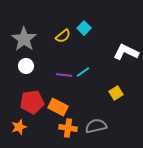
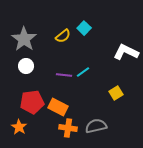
orange star: rotated 21 degrees counterclockwise
